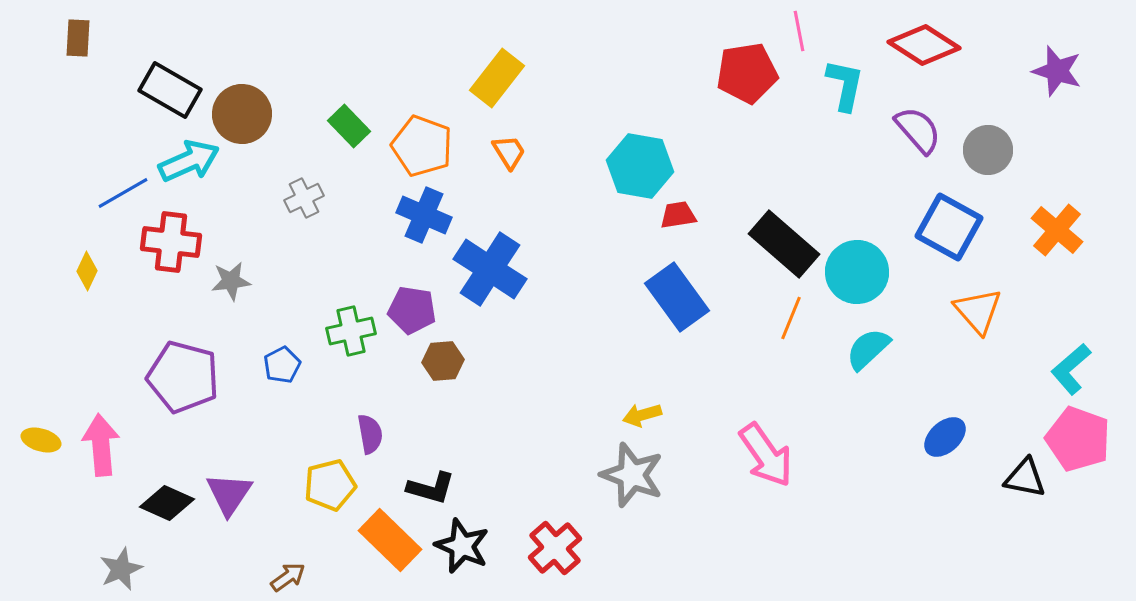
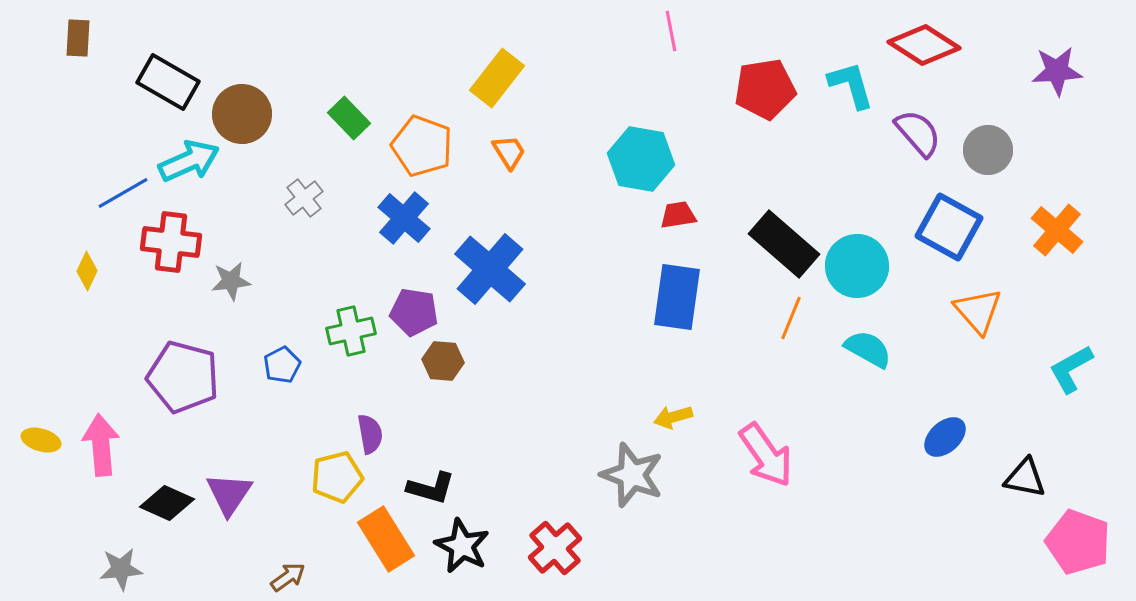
pink line at (799, 31): moved 128 px left
purple star at (1057, 71): rotated 21 degrees counterclockwise
red pentagon at (747, 73): moved 18 px right, 16 px down
cyan L-shape at (845, 85): moved 6 px right; rotated 28 degrees counterclockwise
black rectangle at (170, 90): moved 2 px left, 8 px up
green rectangle at (349, 126): moved 8 px up
purple semicircle at (918, 130): moved 3 px down
cyan hexagon at (640, 166): moved 1 px right, 7 px up
gray cross at (304, 198): rotated 12 degrees counterclockwise
blue cross at (424, 215): moved 20 px left, 3 px down; rotated 18 degrees clockwise
blue cross at (490, 269): rotated 8 degrees clockwise
cyan circle at (857, 272): moved 6 px up
blue rectangle at (677, 297): rotated 44 degrees clockwise
purple pentagon at (412, 310): moved 2 px right, 2 px down
cyan semicircle at (868, 349): rotated 72 degrees clockwise
brown hexagon at (443, 361): rotated 9 degrees clockwise
cyan L-shape at (1071, 369): rotated 12 degrees clockwise
yellow arrow at (642, 415): moved 31 px right, 2 px down
pink pentagon at (1078, 439): moved 103 px down
yellow pentagon at (330, 485): moved 7 px right, 8 px up
orange rectangle at (390, 540): moved 4 px left, 1 px up; rotated 14 degrees clockwise
black star at (462, 546): rotated 4 degrees clockwise
gray star at (121, 569): rotated 18 degrees clockwise
